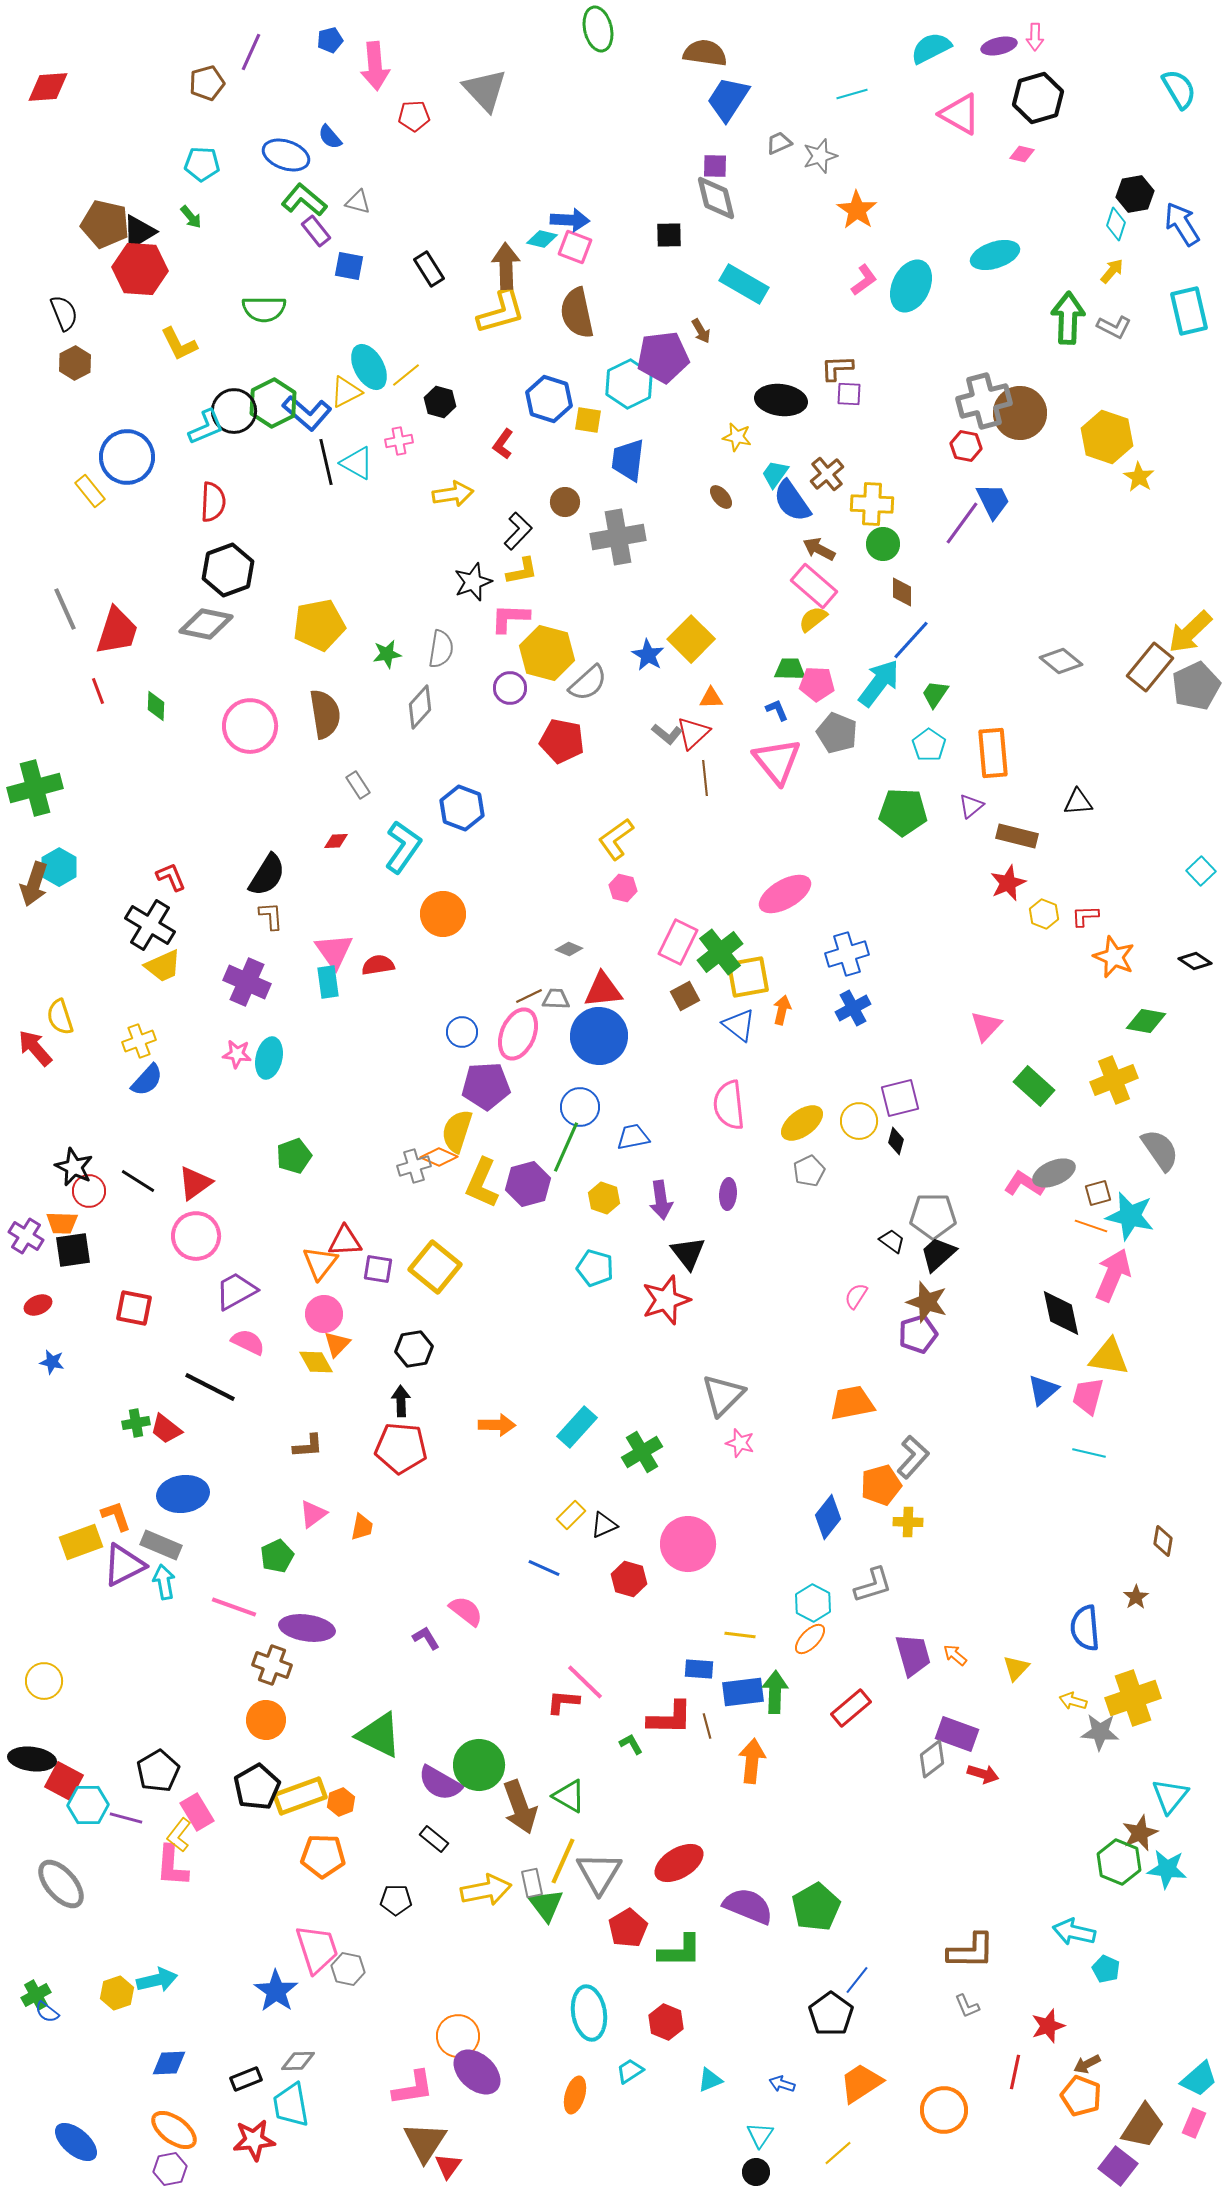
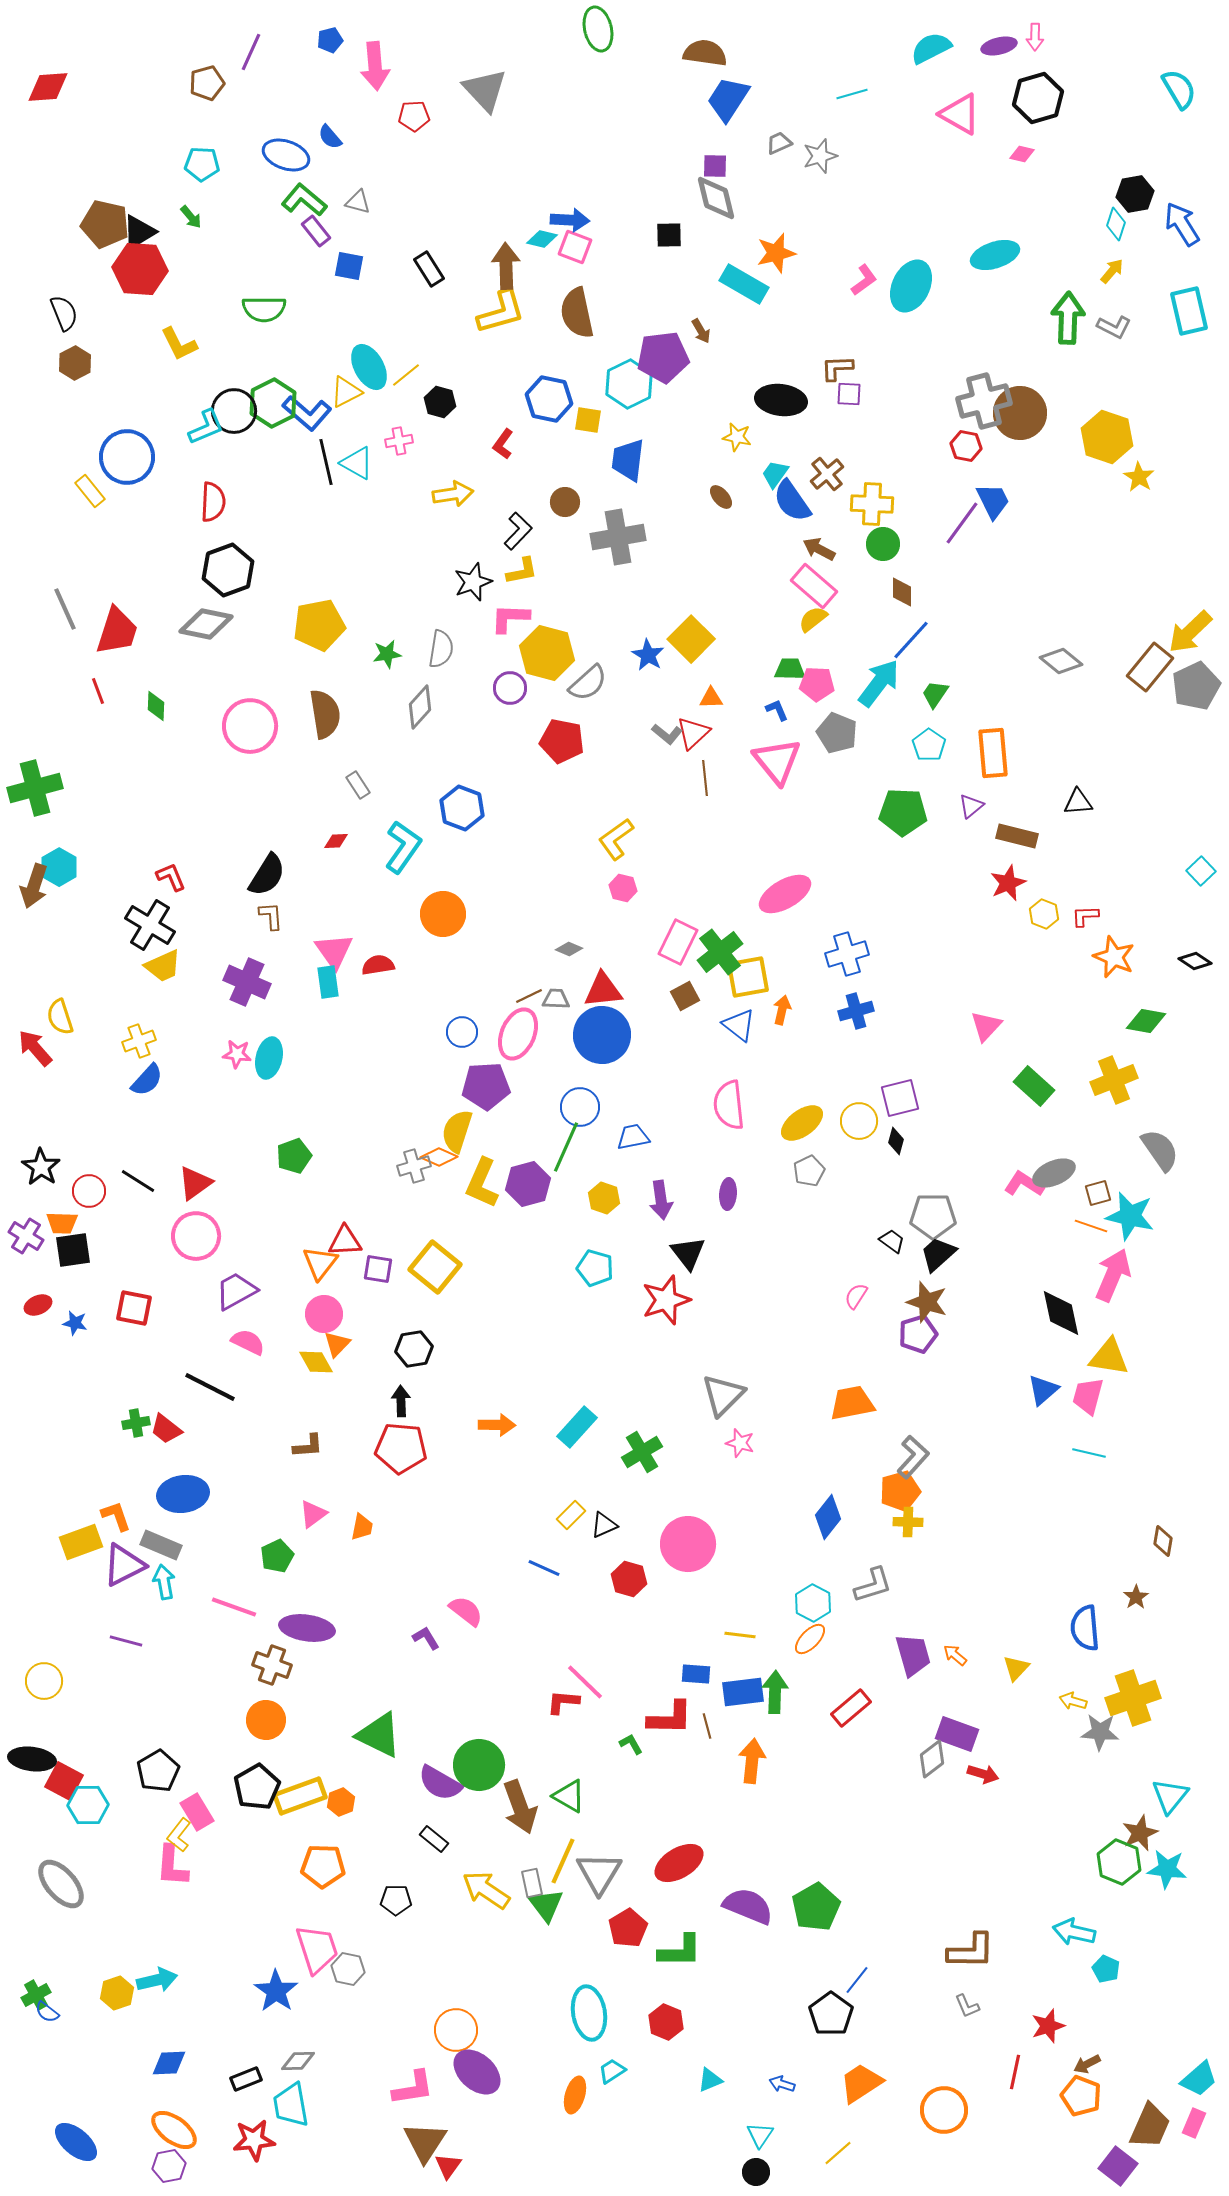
orange star at (857, 210): moved 81 px left, 43 px down; rotated 24 degrees clockwise
blue hexagon at (549, 399): rotated 6 degrees counterclockwise
brown arrow at (34, 884): moved 2 px down
blue cross at (853, 1008): moved 3 px right, 3 px down; rotated 12 degrees clockwise
blue circle at (599, 1036): moved 3 px right, 1 px up
black star at (74, 1167): moved 33 px left; rotated 9 degrees clockwise
blue star at (52, 1362): moved 23 px right, 39 px up
orange pentagon at (881, 1485): moved 19 px right, 6 px down
blue rectangle at (699, 1669): moved 3 px left, 5 px down
purple line at (126, 1818): moved 177 px up
orange pentagon at (323, 1856): moved 10 px down
yellow arrow at (486, 1890): rotated 135 degrees counterclockwise
orange circle at (458, 2036): moved 2 px left, 6 px up
cyan trapezoid at (630, 2071): moved 18 px left
brown trapezoid at (1143, 2126): moved 7 px right; rotated 9 degrees counterclockwise
purple hexagon at (170, 2169): moved 1 px left, 3 px up
